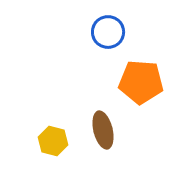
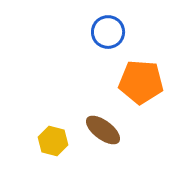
brown ellipse: rotated 39 degrees counterclockwise
